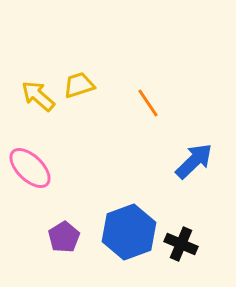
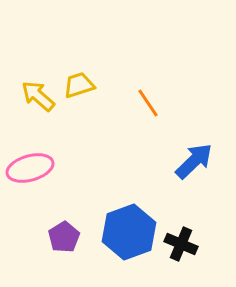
pink ellipse: rotated 60 degrees counterclockwise
